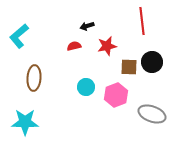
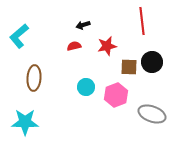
black arrow: moved 4 px left, 1 px up
